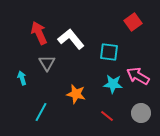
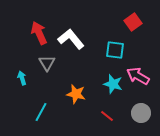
cyan square: moved 6 px right, 2 px up
cyan star: rotated 12 degrees clockwise
